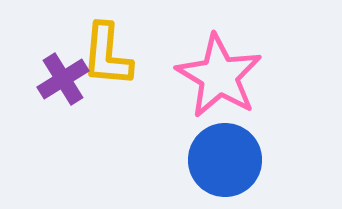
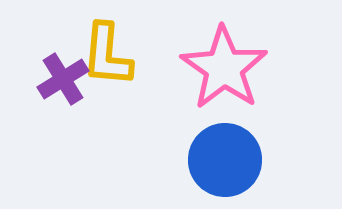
pink star: moved 5 px right, 8 px up; rotated 4 degrees clockwise
